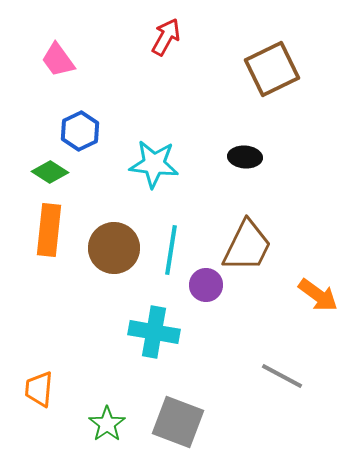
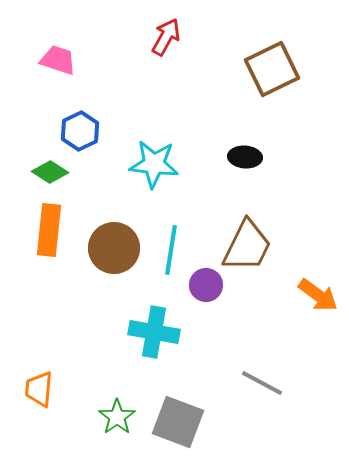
pink trapezoid: rotated 144 degrees clockwise
gray line: moved 20 px left, 7 px down
green star: moved 10 px right, 7 px up
